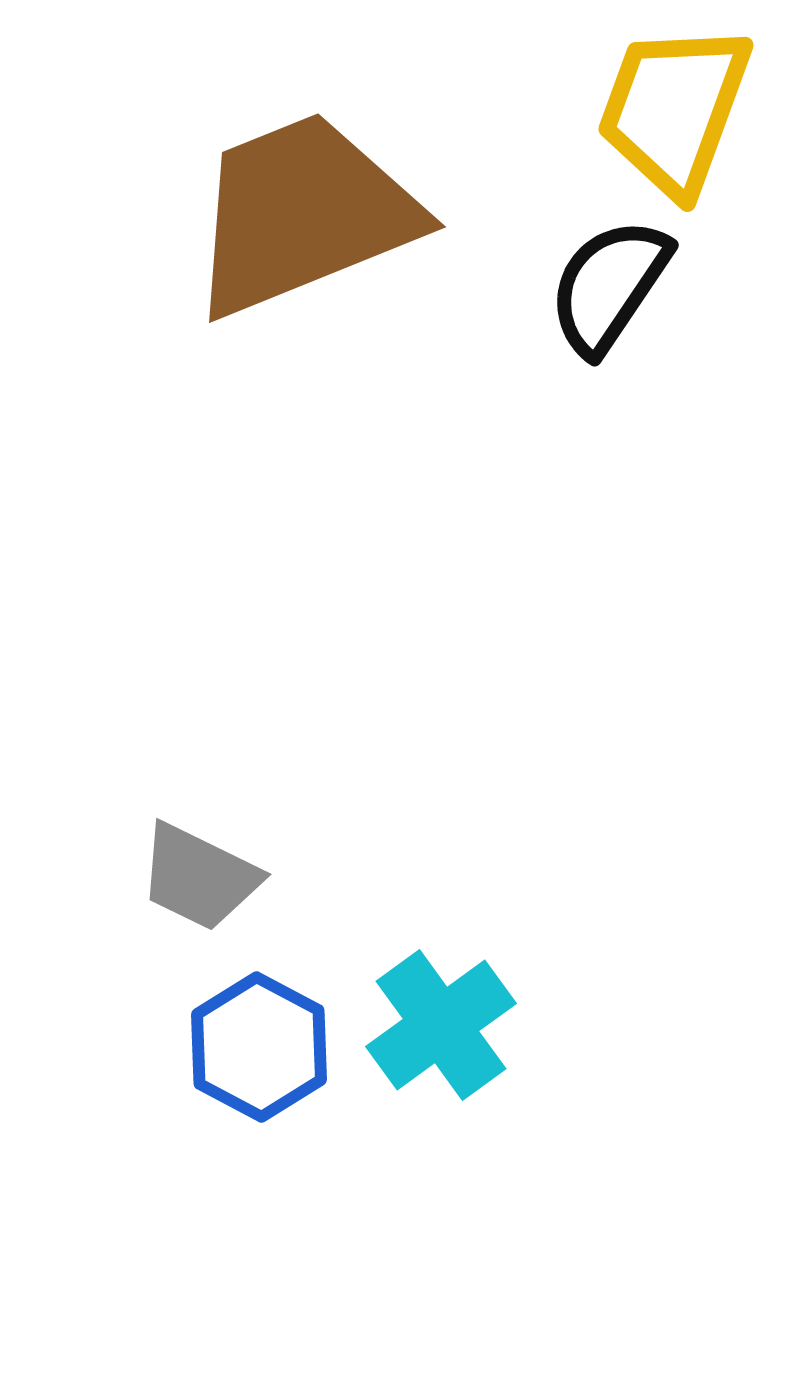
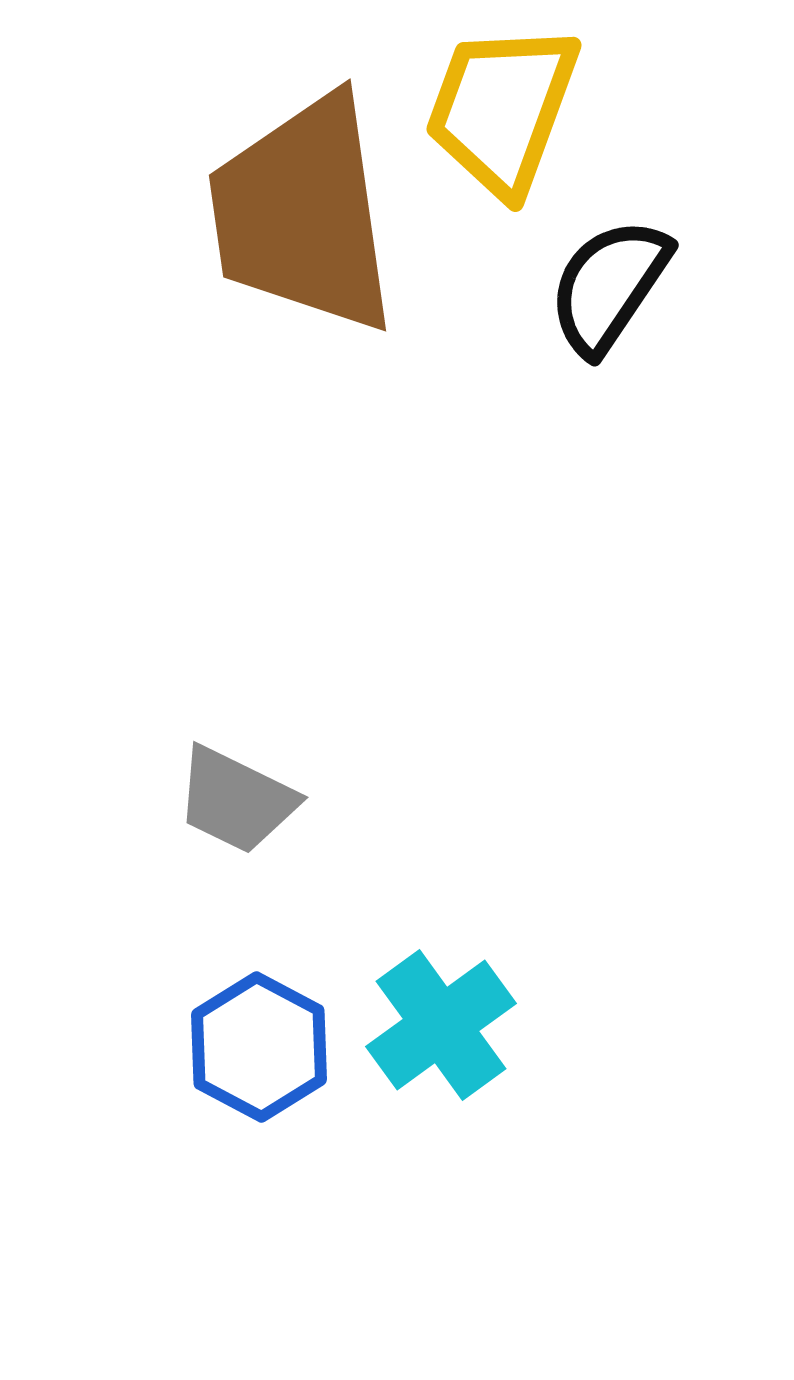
yellow trapezoid: moved 172 px left
brown trapezoid: rotated 76 degrees counterclockwise
gray trapezoid: moved 37 px right, 77 px up
